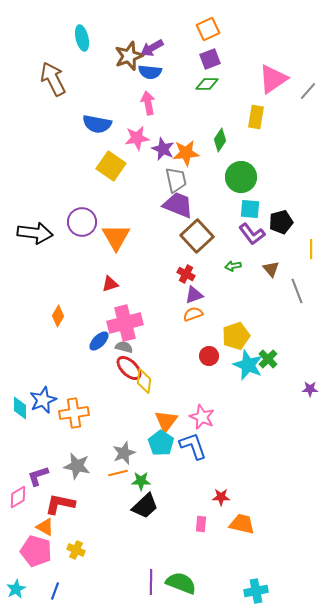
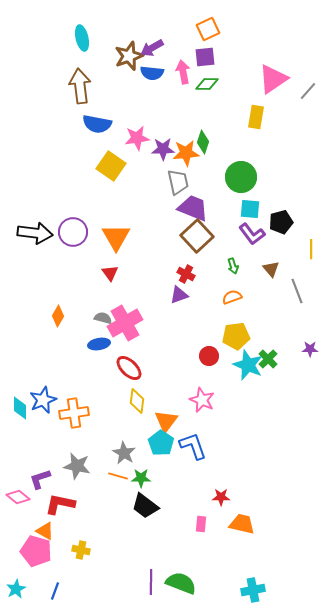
purple square at (210, 59): moved 5 px left, 2 px up; rotated 15 degrees clockwise
blue semicircle at (150, 72): moved 2 px right, 1 px down
brown arrow at (53, 79): moved 27 px right, 7 px down; rotated 20 degrees clockwise
pink arrow at (148, 103): moved 35 px right, 31 px up
green diamond at (220, 140): moved 17 px left, 2 px down; rotated 15 degrees counterclockwise
purple star at (163, 149): rotated 25 degrees counterclockwise
gray trapezoid at (176, 180): moved 2 px right, 2 px down
purple trapezoid at (178, 205): moved 15 px right, 3 px down
purple circle at (82, 222): moved 9 px left, 10 px down
green arrow at (233, 266): rotated 98 degrees counterclockwise
red triangle at (110, 284): moved 11 px up; rotated 48 degrees counterclockwise
purple triangle at (194, 295): moved 15 px left
orange semicircle at (193, 314): moved 39 px right, 17 px up
pink cross at (125, 323): rotated 16 degrees counterclockwise
yellow pentagon at (236, 336): rotated 12 degrees clockwise
blue ellipse at (99, 341): moved 3 px down; rotated 35 degrees clockwise
gray semicircle at (124, 347): moved 21 px left, 29 px up
yellow diamond at (144, 381): moved 7 px left, 20 px down
purple star at (310, 389): moved 40 px up
pink star at (202, 417): moved 17 px up
gray star at (124, 453): rotated 20 degrees counterclockwise
orange line at (118, 473): moved 3 px down; rotated 30 degrees clockwise
purple L-shape at (38, 476): moved 2 px right, 3 px down
green star at (141, 481): moved 3 px up
pink diamond at (18, 497): rotated 70 degrees clockwise
black trapezoid at (145, 506): rotated 80 degrees clockwise
orange triangle at (45, 527): moved 4 px down
yellow cross at (76, 550): moved 5 px right; rotated 12 degrees counterclockwise
cyan cross at (256, 591): moved 3 px left, 1 px up
